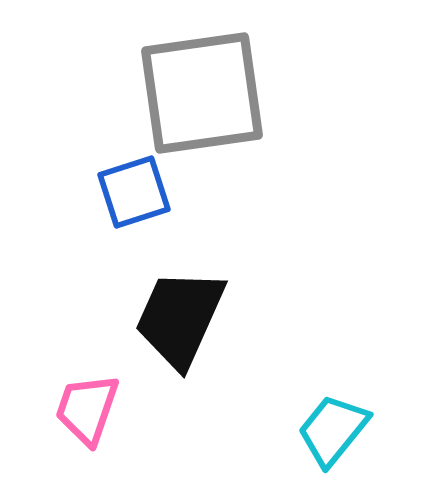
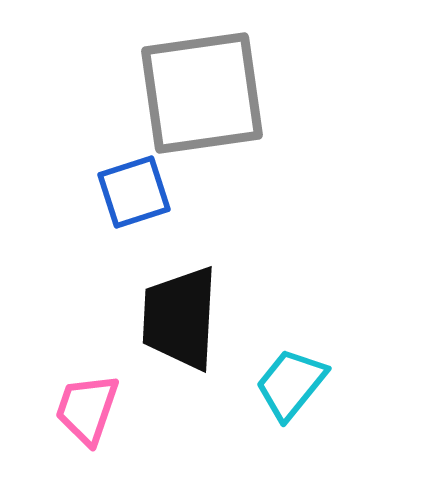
black trapezoid: rotated 21 degrees counterclockwise
cyan trapezoid: moved 42 px left, 46 px up
